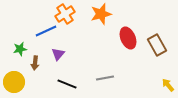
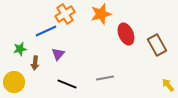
red ellipse: moved 2 px left, 4 px up
